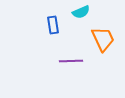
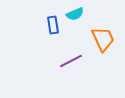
cyan semicircle: moved 6 px left, 2 px down
purple line: rotated 25 degrees counterclockwise
